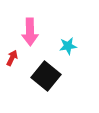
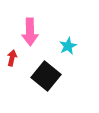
cyan star: rotated 18 degrees counterclockwise
red arrow: rotated 14 degrees counterclockwise
